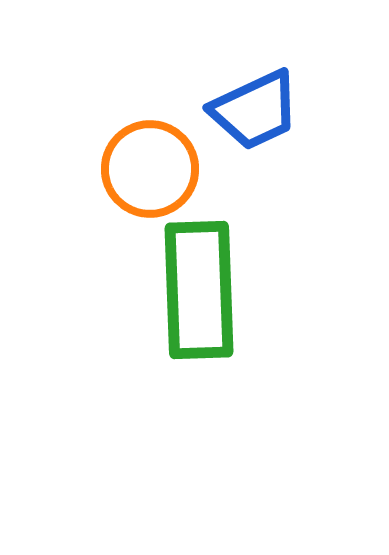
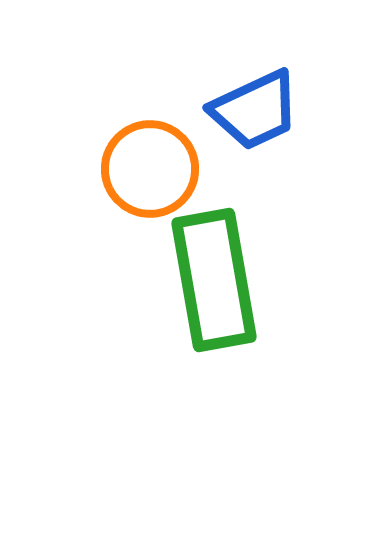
green rectangle: moved 15 px right, 10 px up; rotated 8 degrees counterclockwise
